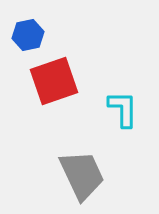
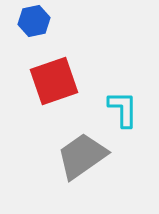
blue hexagon: moved 6 px right, 14 px up
gray trapezoid: moved 19 px up; rotated 100 degrees counterclockwise
